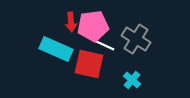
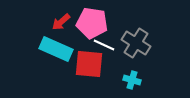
red arrow: moved 10 px left; rotated 54 degrees clockwise
pink pentagon: moved 1 px left, 3 px up; rotated 16 degrees clockwise
gray cross: moved 4 px down
red square: rotated 8 degrees counterclockwise
cyan cross: rotated 24 degrees counterclockwise
